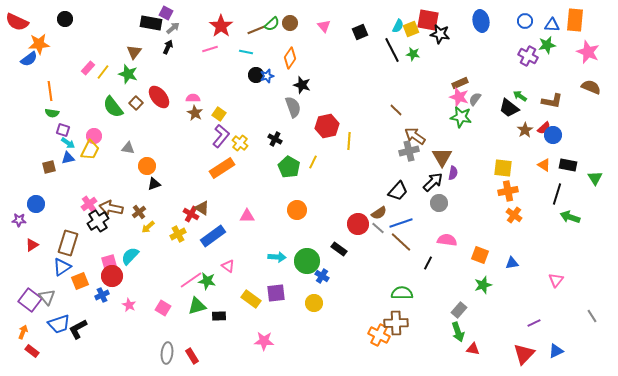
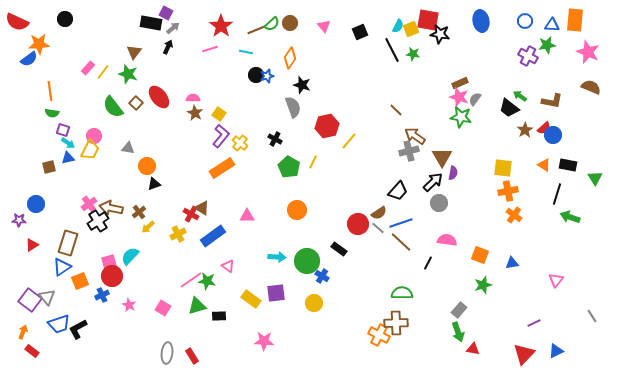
yellow line at (349, 141): rotated 36 degrees clockwise
